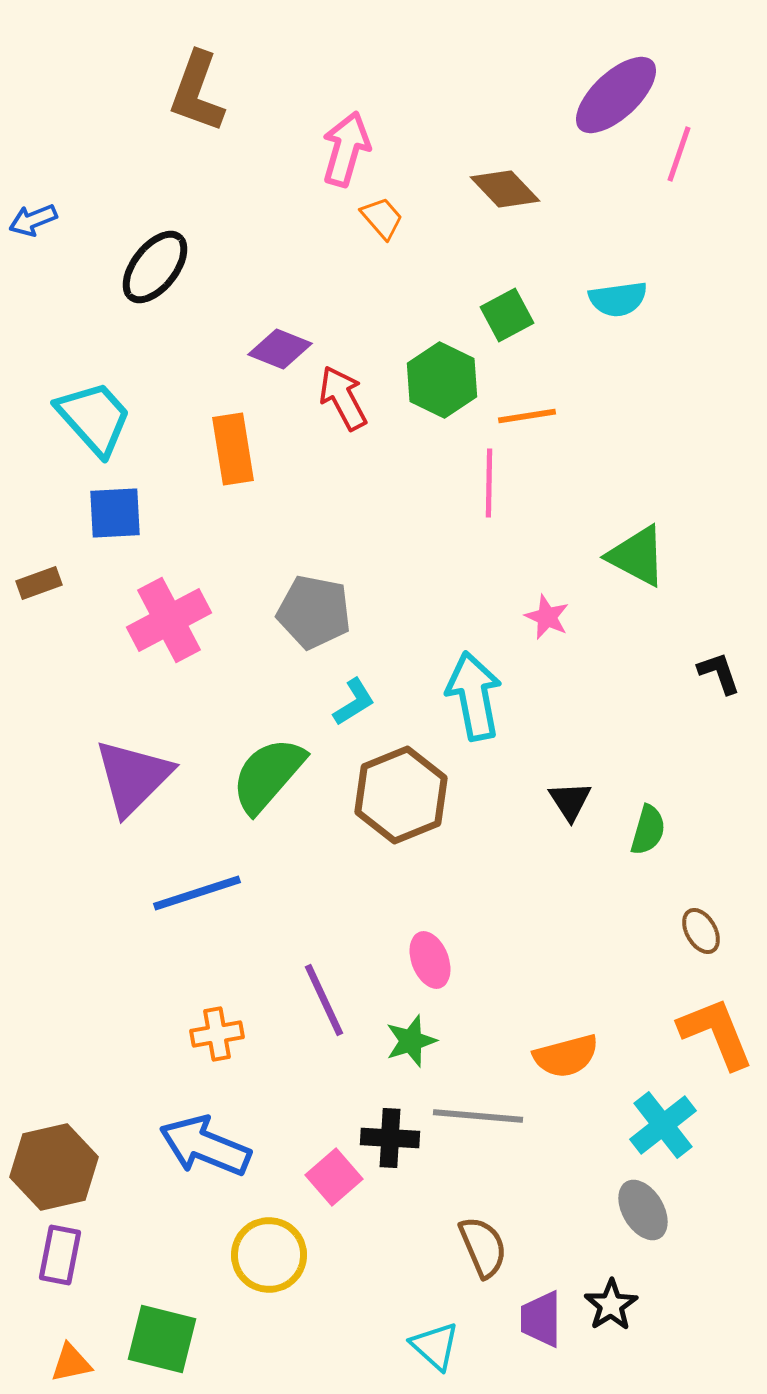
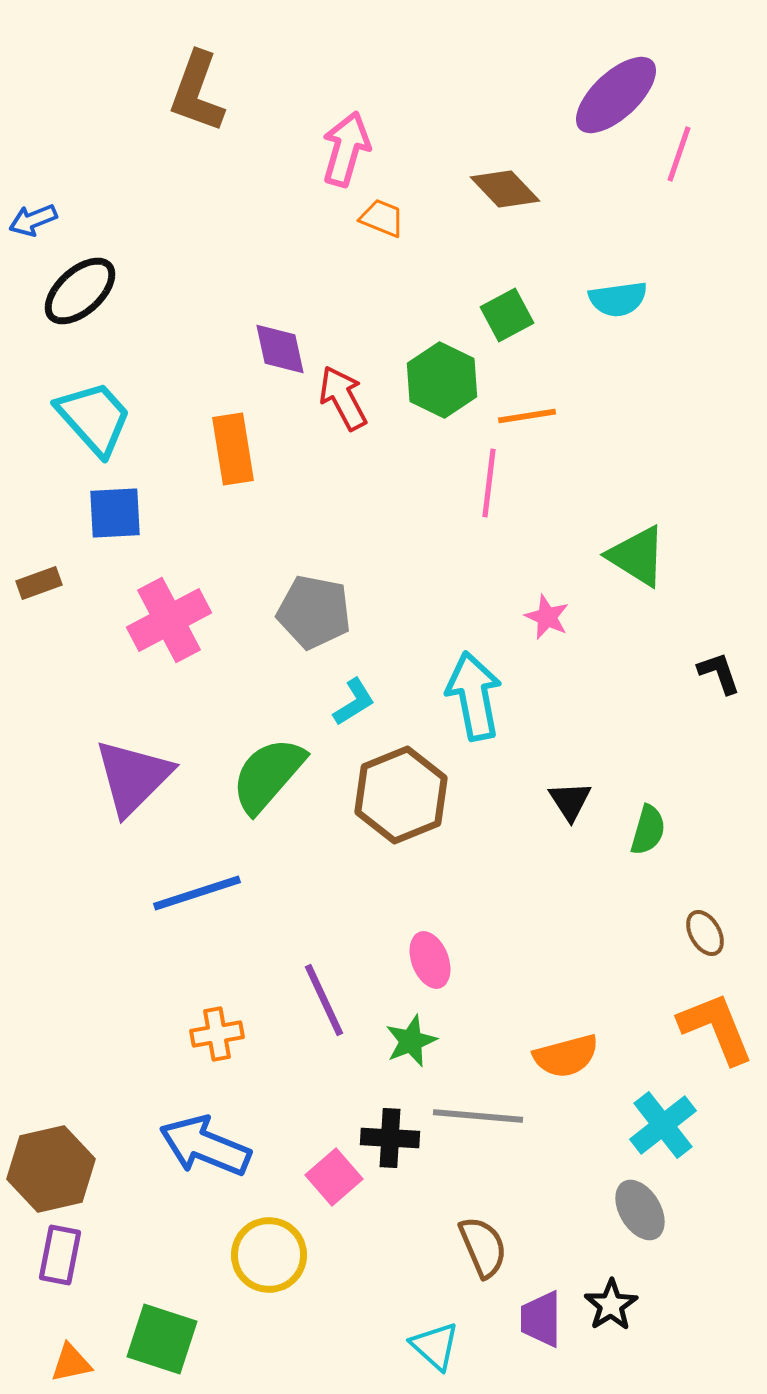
orange trapezoid at (382, 218): rotated 27 degrees counterclockwise
black ellipse at (155, 267): moved 75 px left, 24 px down; rotated 10 degrees clockwise
purple diamond at (280, 349): rotated 56 degrees clockwise
pink line at (489, 483): rotated 6 degrees clockwise
green triangle at (637, 556): rotated 4 degrees clockwise
brown ellipse at (701, 931): moved 4 px right, 2 px down
orange L-shape at (716, 1033): moved 5 px up
green star at (411, 1041): rotated 4 degrees counterclockwise
brown hexagon at (54, 1167): moved 3 px left, 2 px down
gray ellipse at (643, 1210): moved 3 px left
green square at (162, 1339): rotated 4 degrees clockwise
